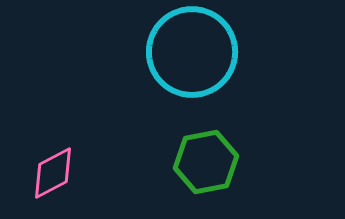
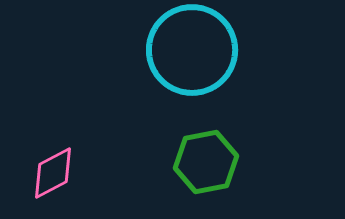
cyan circle: moved 2 px up
